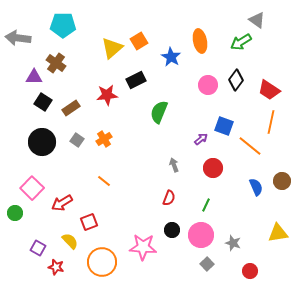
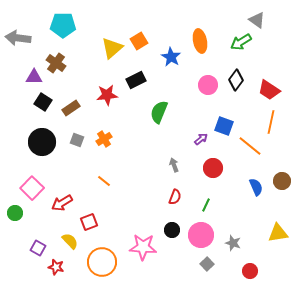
gray square at (77, 140): rotated 16 degrees counterclockwise
red semicircle at (169, 198): moved 6 px right, 1 px up
